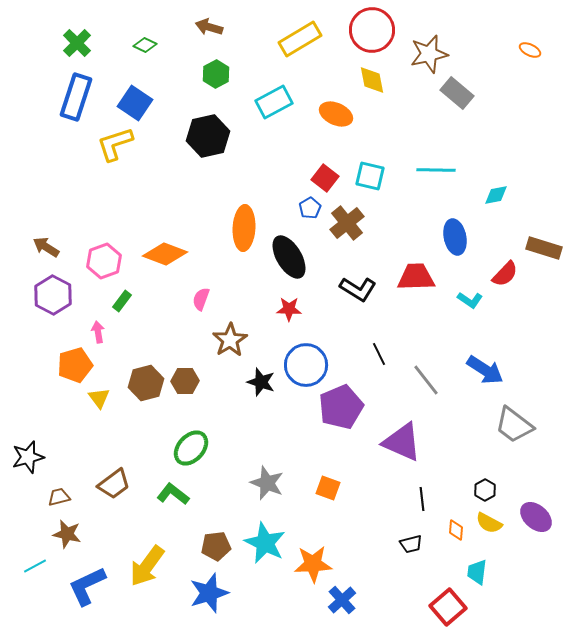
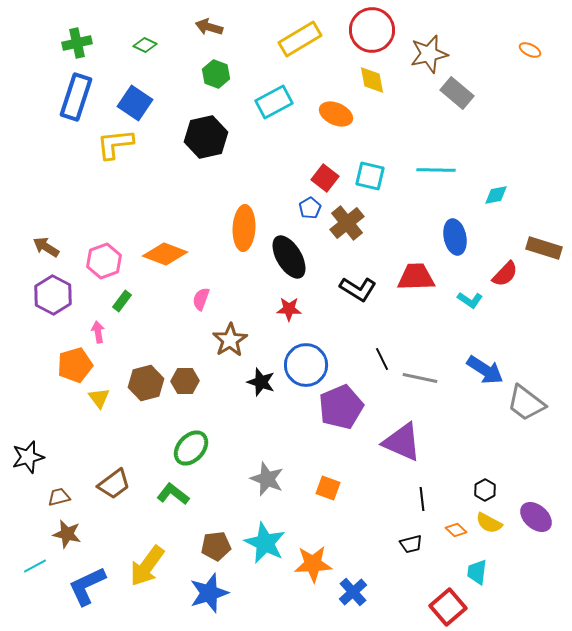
green cross at (77, 43): rotated 32 degrees clockwise
green hexagon at (216, 74): rotated 12 degrees counterclockwise
black hexagon at (208, 136): moved 2 px left, 1 px down
yellow L-shape at (115, 144): rotated 12 degrees clockwise
black line at (379, 354): moved 3 px right, 5 px down
gray line at (426, 380): moved 6 px left, 2 px up; rotated 40 degrees counterclockwise
gray trapezoid at (514, 425): moved 12 px right, 22 px up
gray star at (267, 483): moved 4 px up
orange diamond at (456, 530): rotated 50 degrees counterclockwise
blue cross at (342, 600): moved 11 px right, 8 px up
